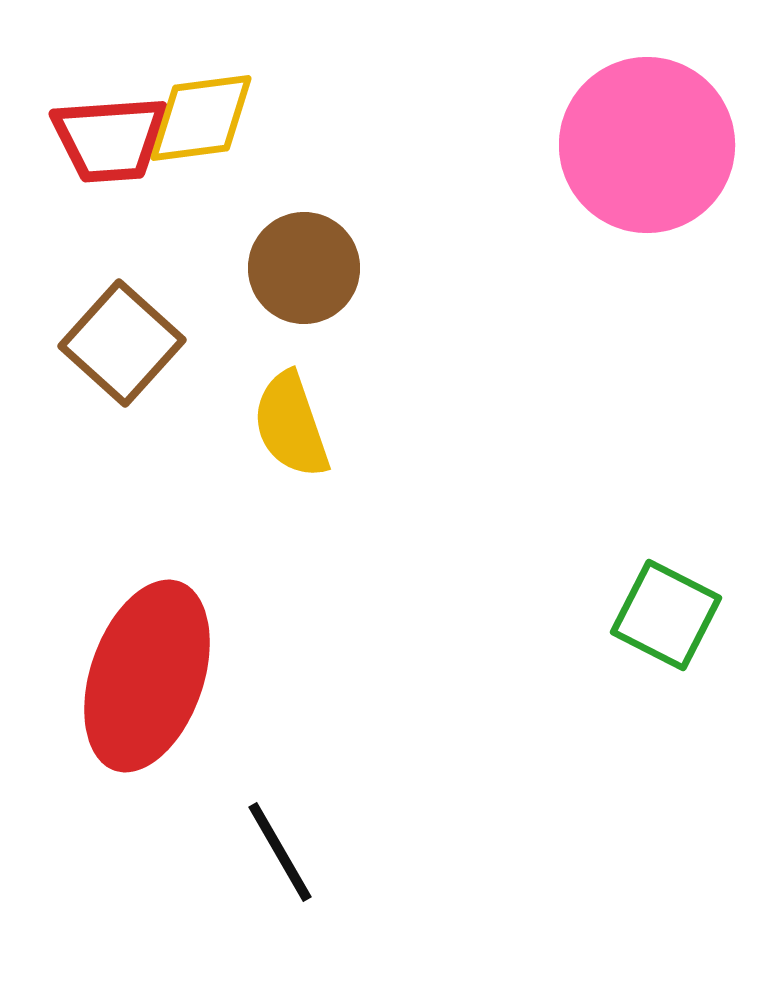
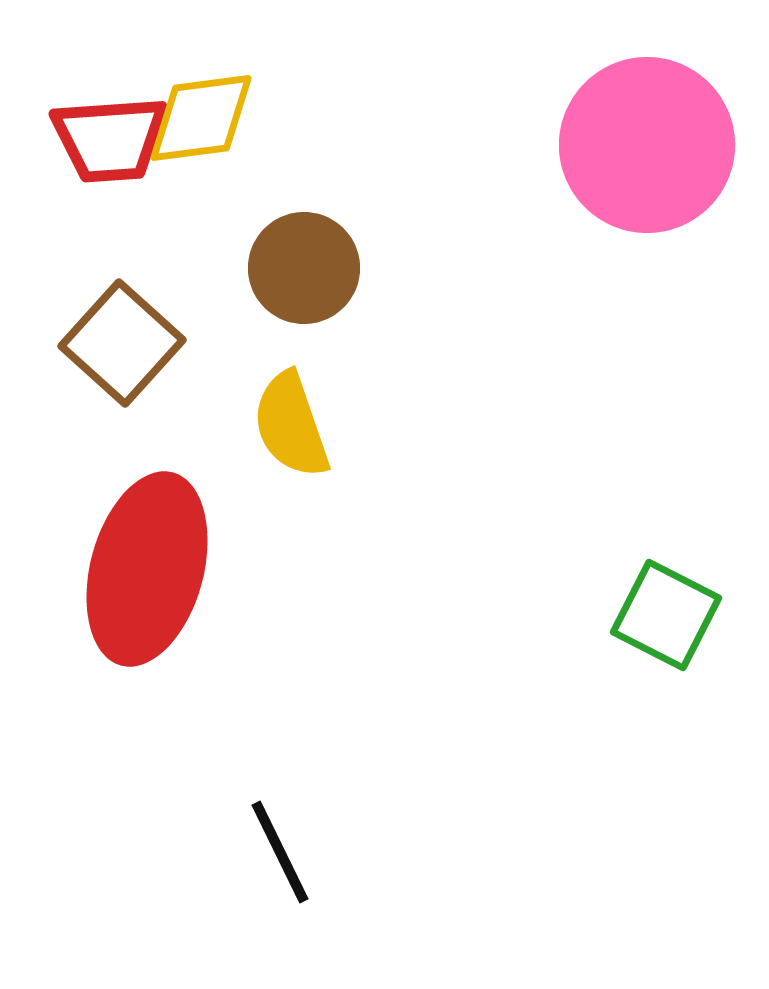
red ellipse: moved 107 px up; rotated 4 degrees counterclockwise
black line: rotated 4 degrees clockwise
